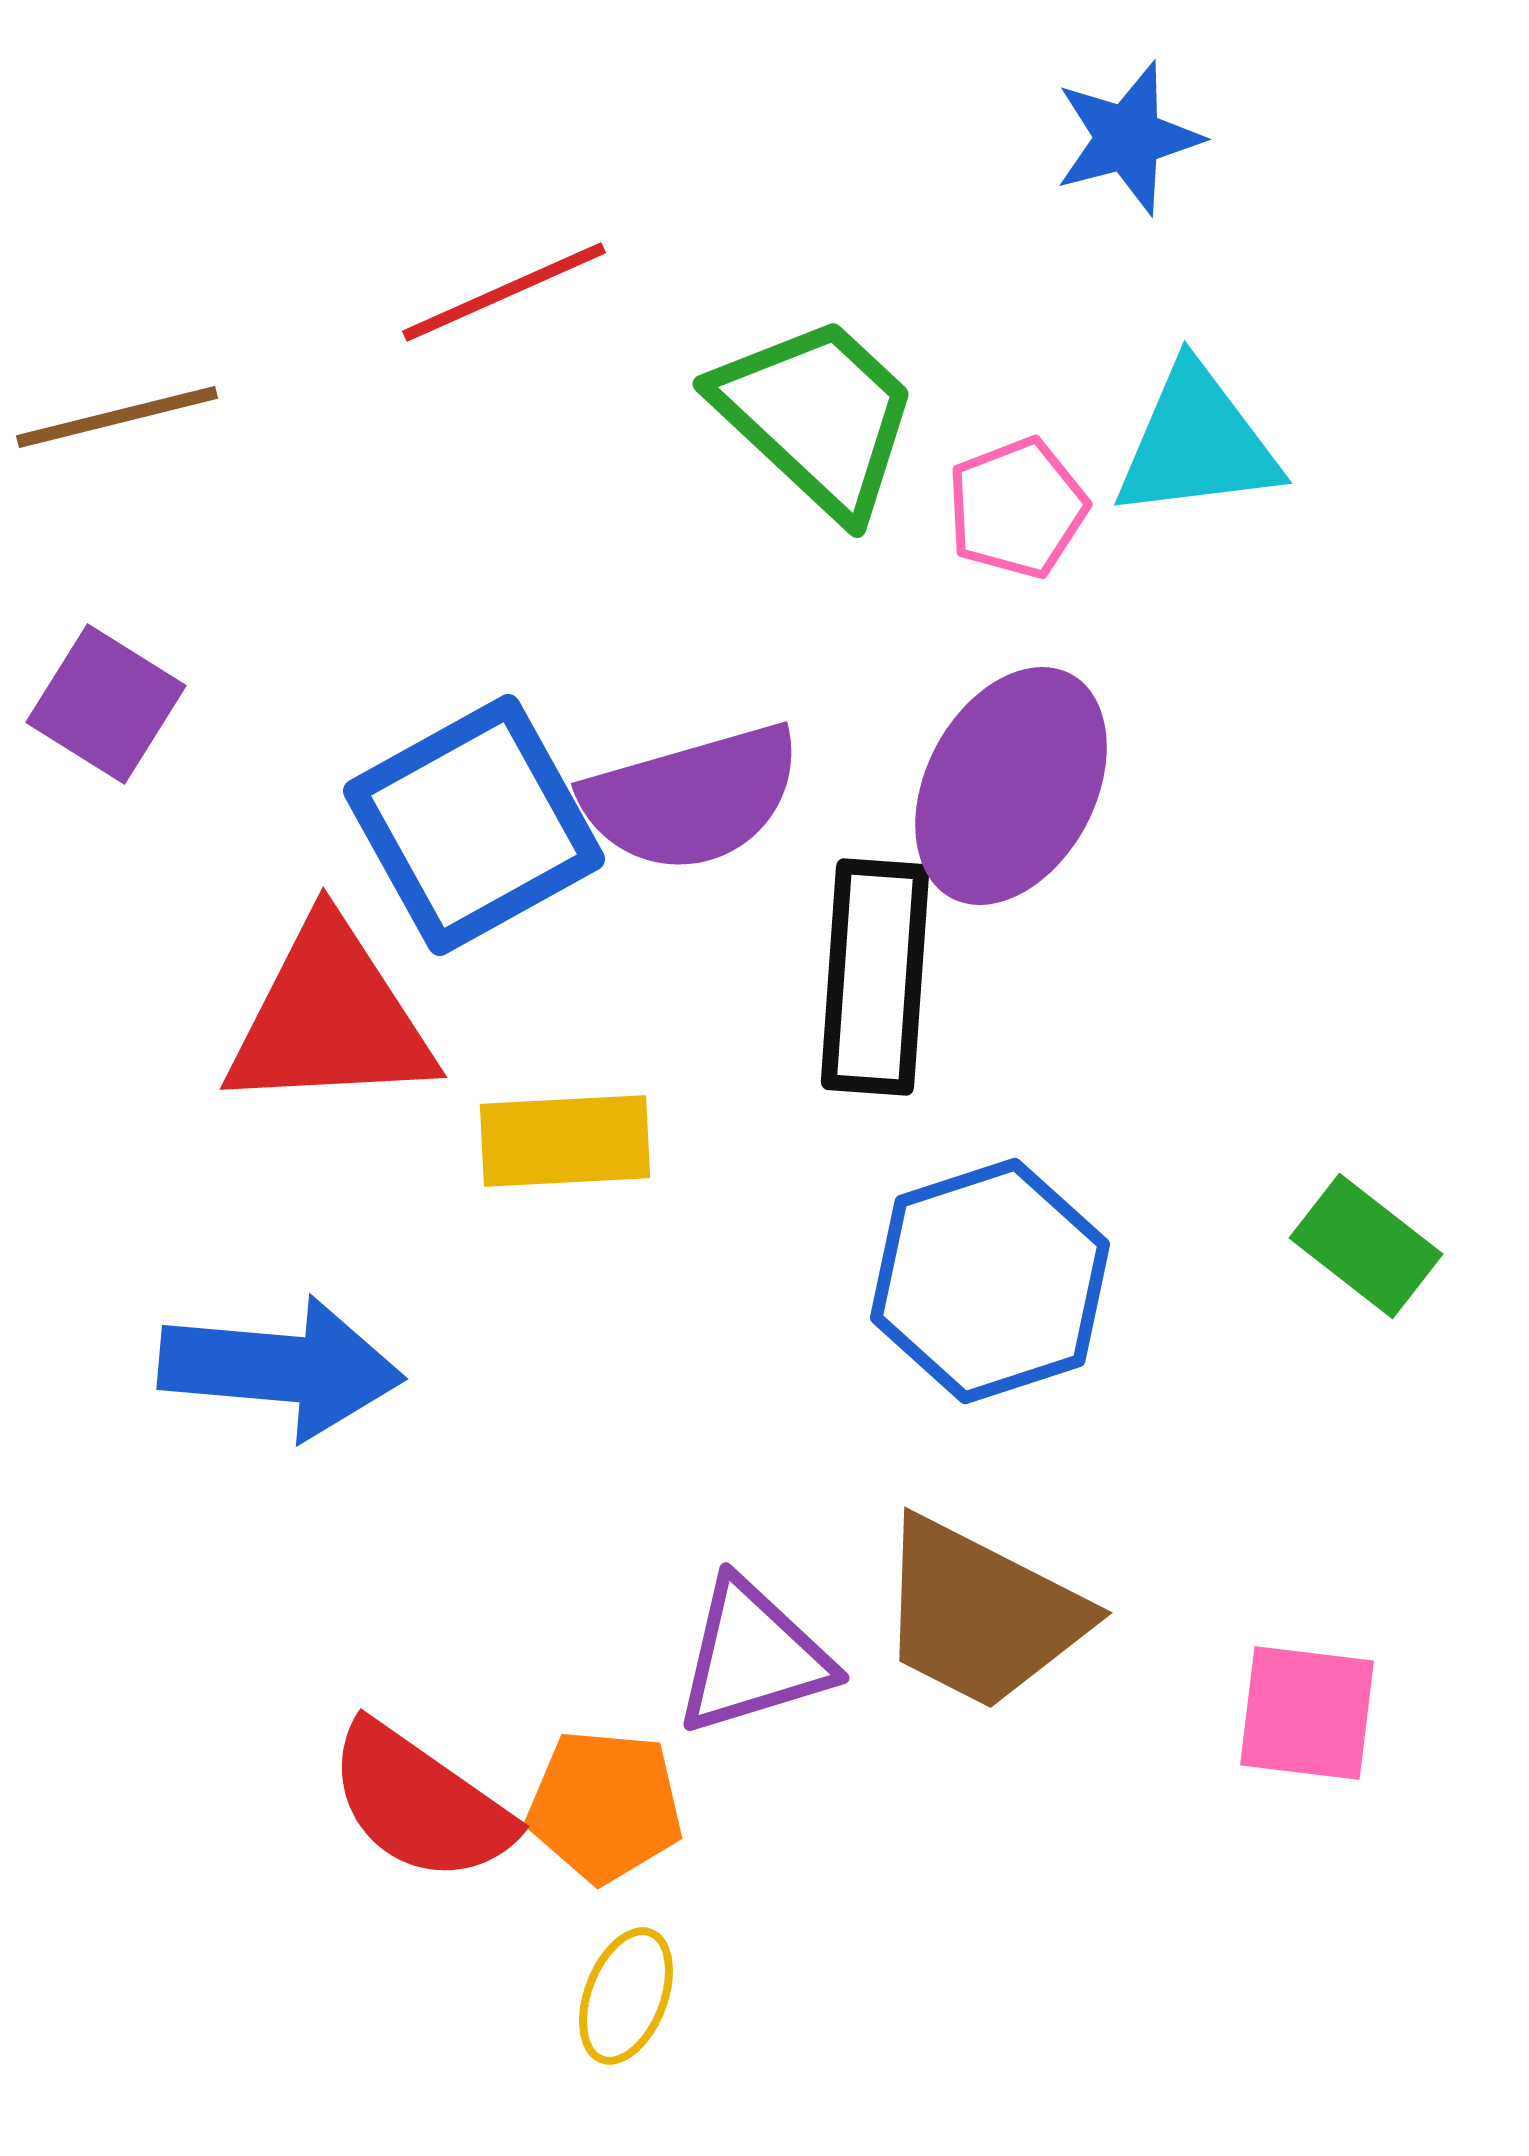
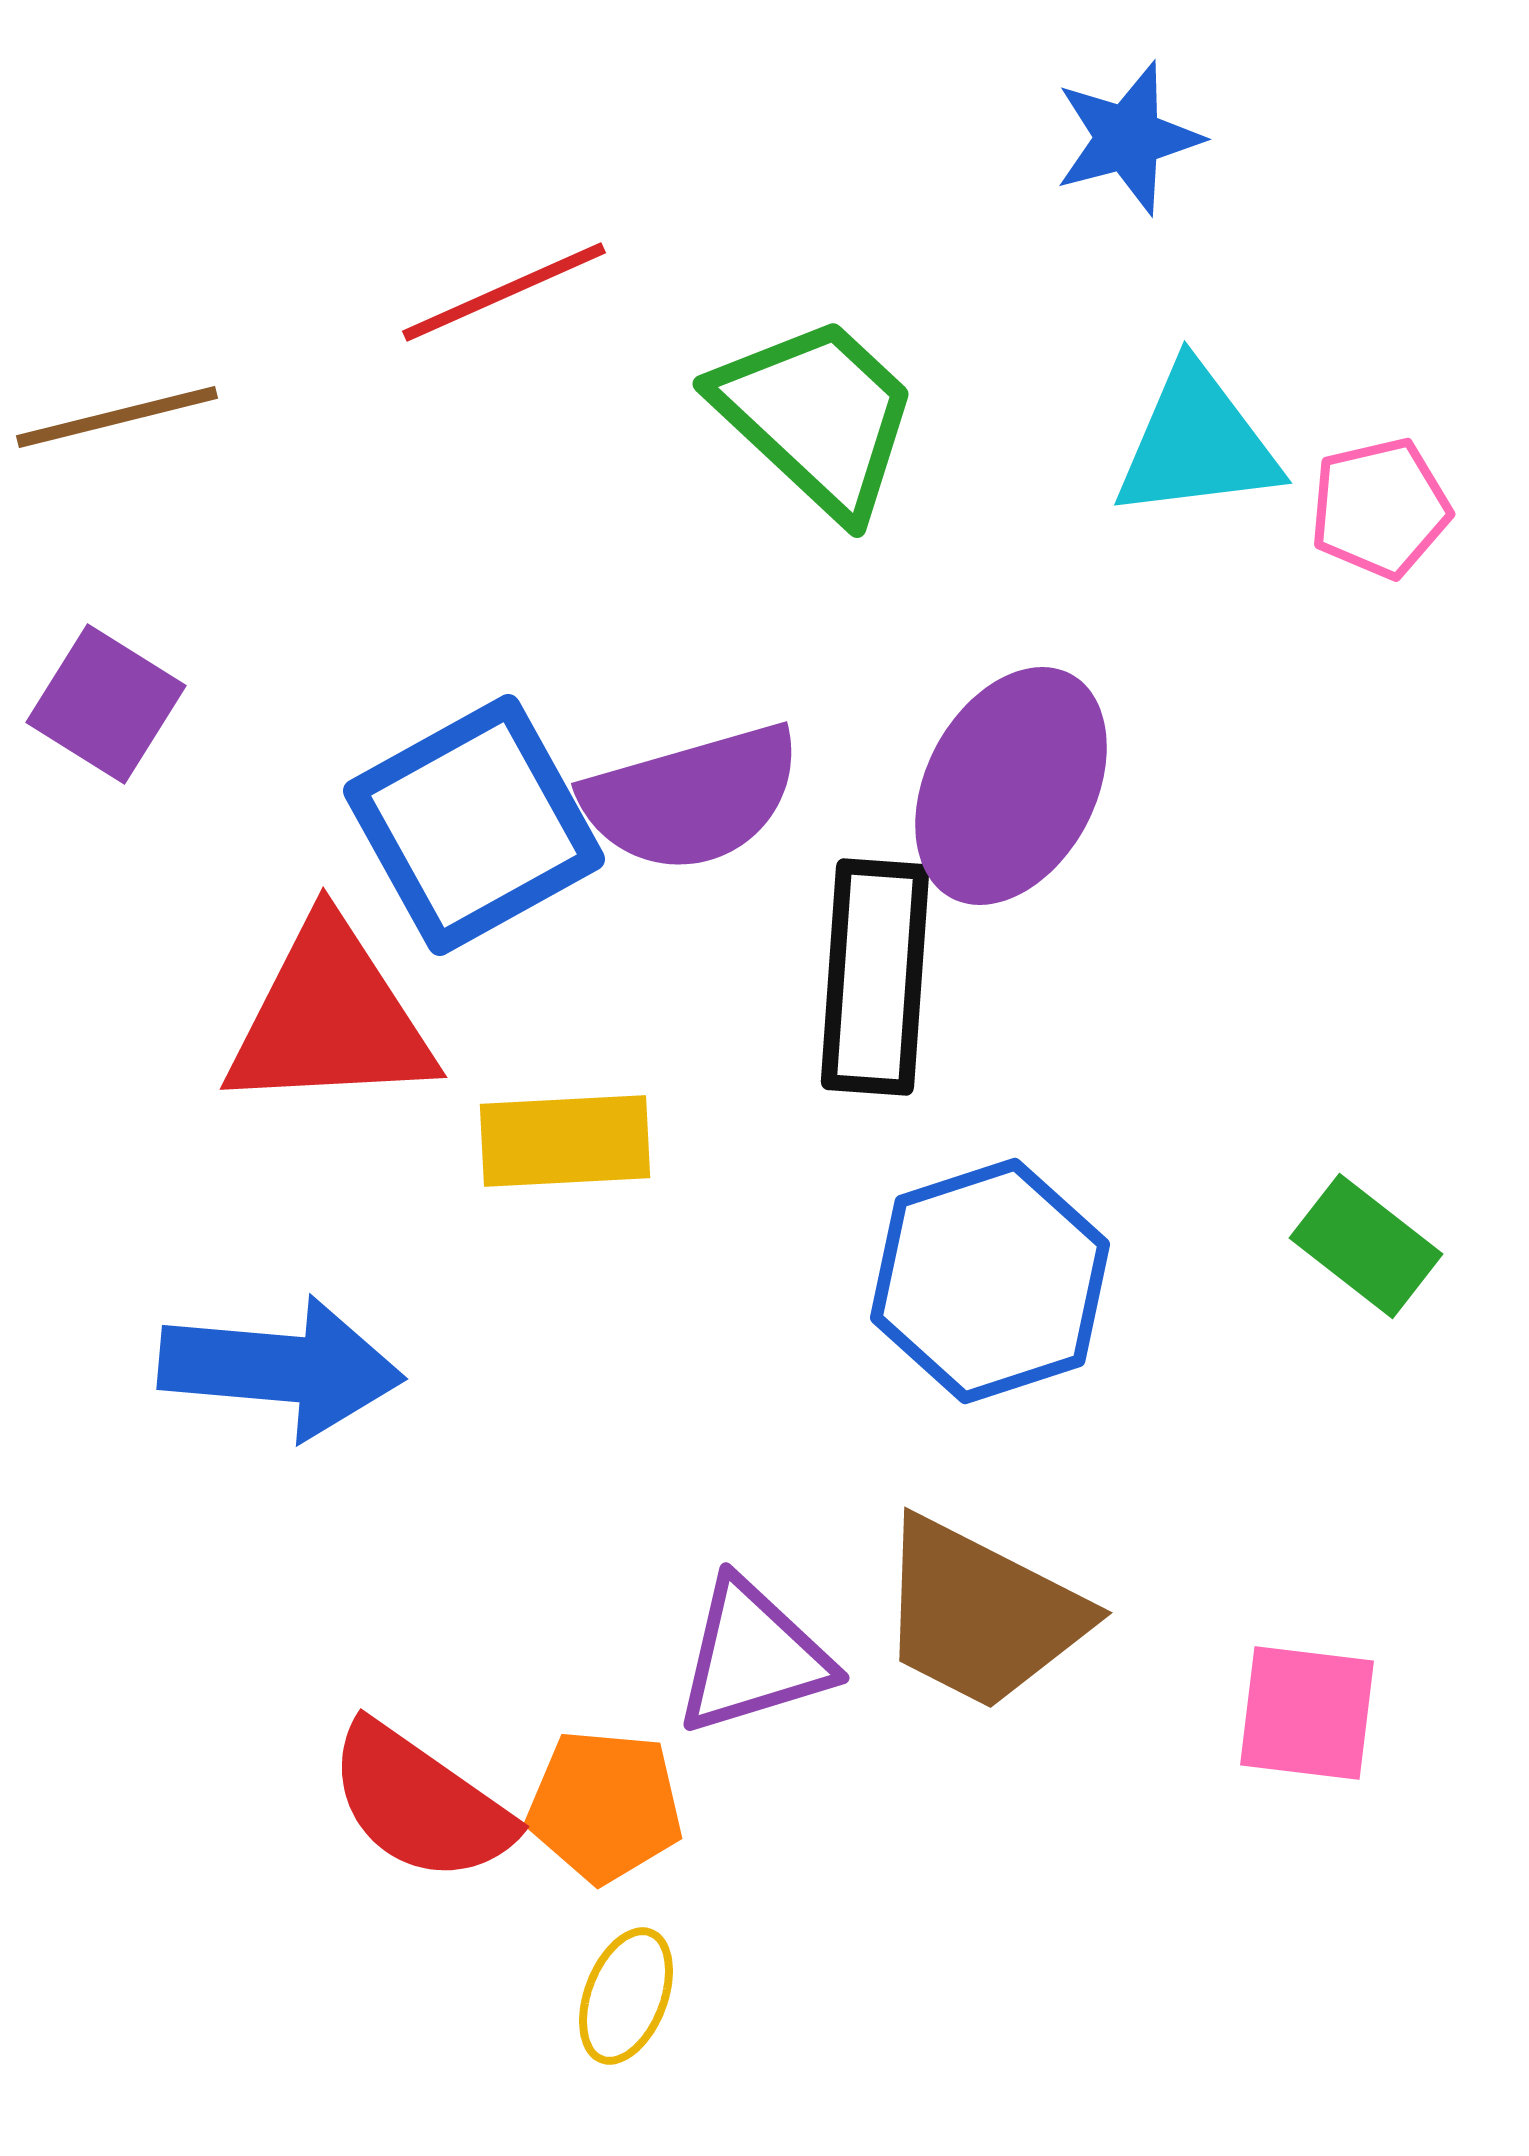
pink pentagon: moved 363 px right; rotated 8 degrees clockwise
